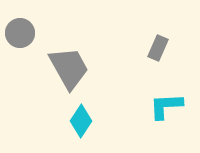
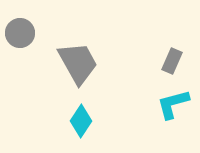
gray rectangle: moved 14 px right, 13 px down
gray trapezoid: moved 9 px right, 5 px up
cyan L-shape: moved 7 px right, 2 px up; rotated 12 degrees counterclockwise
